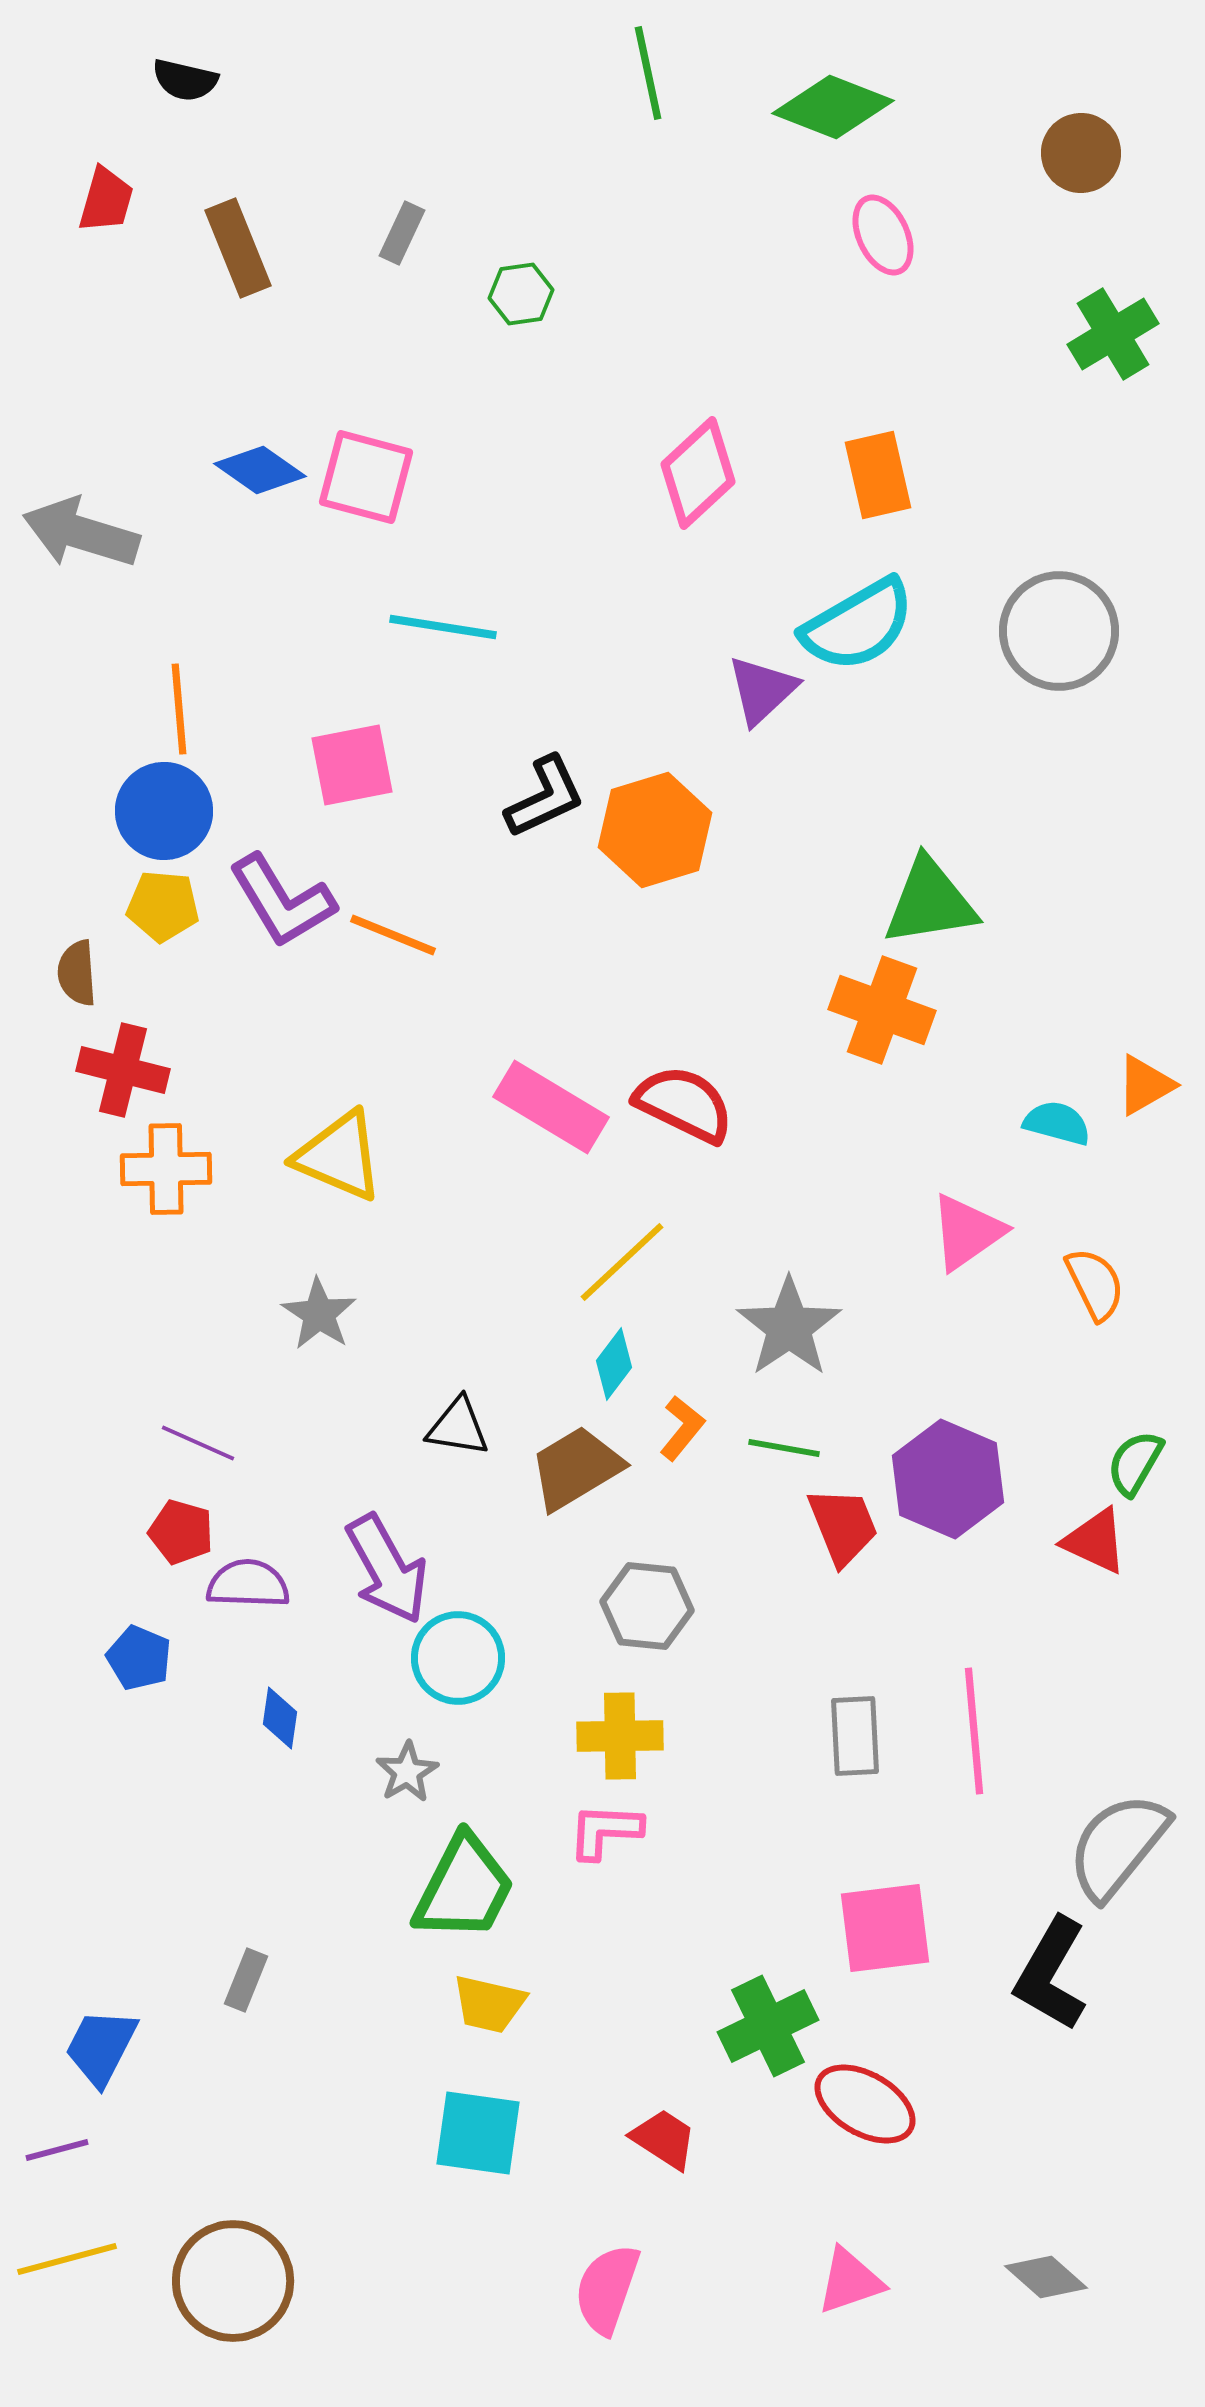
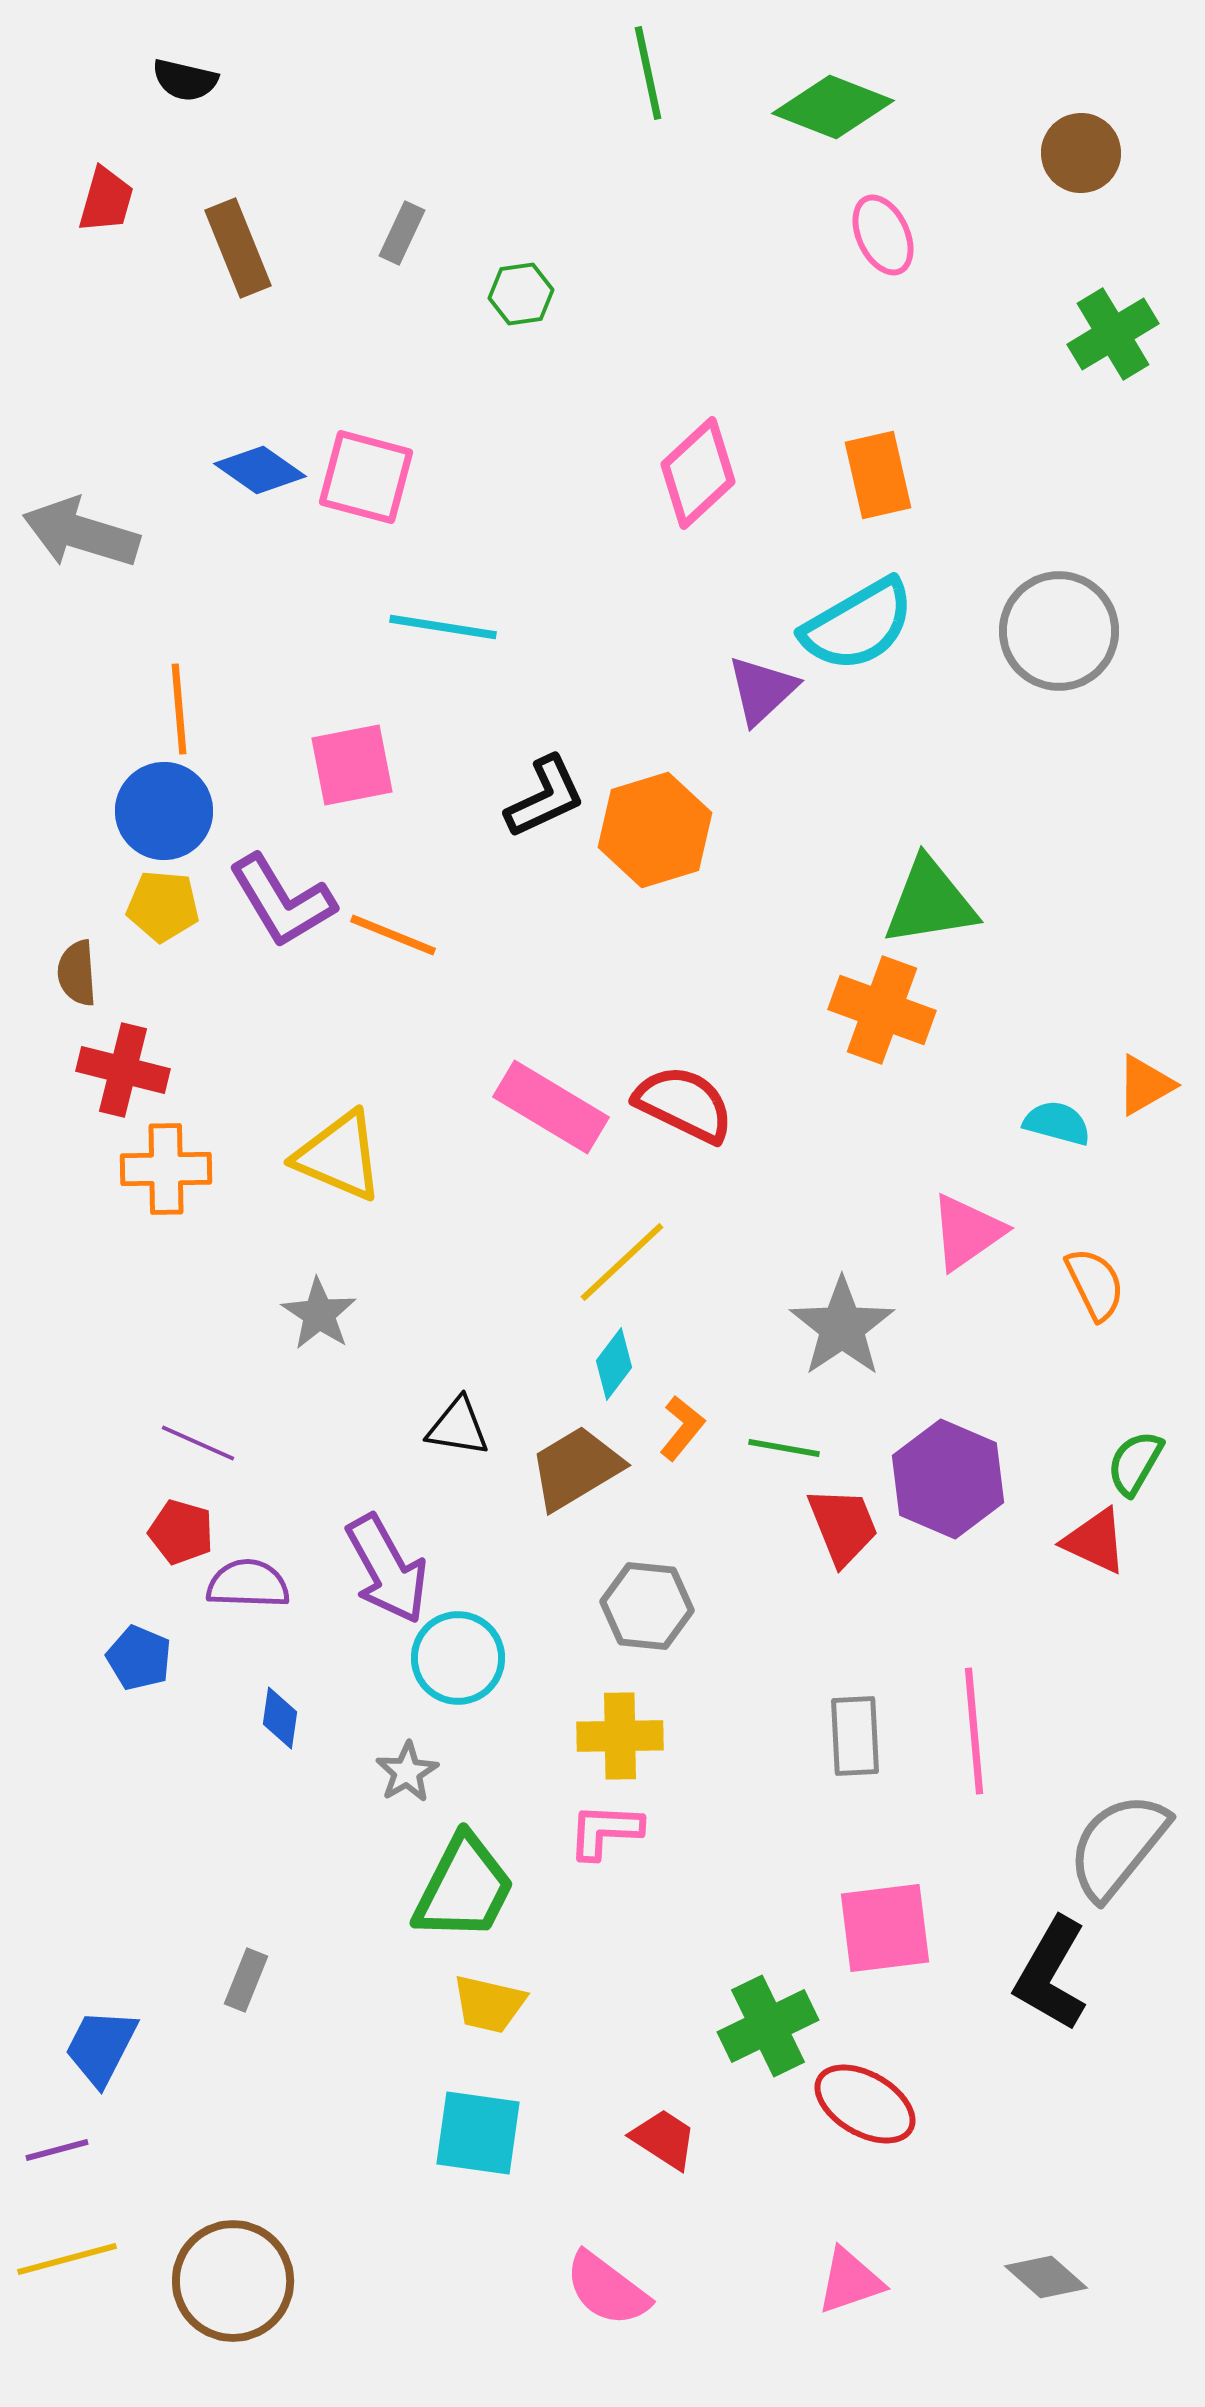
gray star at (789, 1327): moved 53 px right
pink semicircle at (607, 2289): rotated 72 degrees counterclockwise
